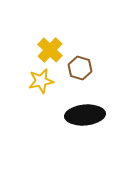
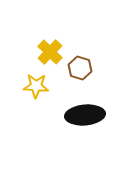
yellow cross: moved 2 px down
yellow star: moved 5 px left, 5 px down; rotated 15 degrees clockwise
